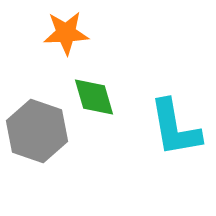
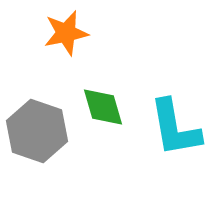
orange star: rotated 9 degrees counterclockwise
green diamond: moved 9 px right, 10 px down
